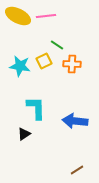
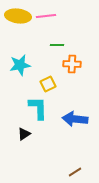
yellow ellipse: rotated 20 degrees counterclockwise
green line: rotated 32 degrees counterclockwise
yellow square: moved 4 px right, 23 px down
cyan star: moved 1 px up; rotated 20 degrees counterclockwise
cyan L-shape: moved 2 px right
blue arrow: moved 2 px up
brown line: moved 2 px left, 2 px down
